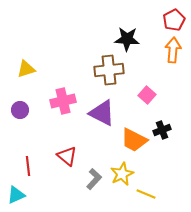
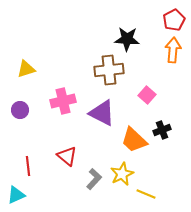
orange trapezoid: rotated 16 degrees clockwise
